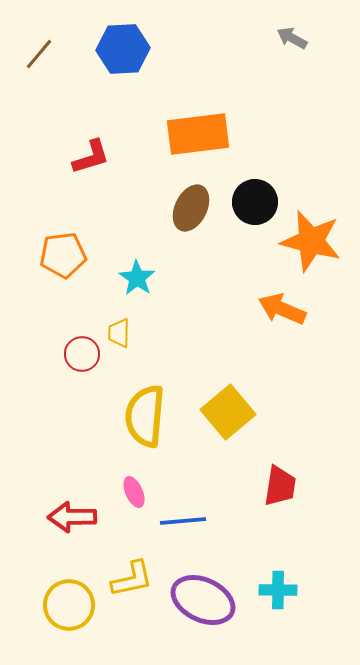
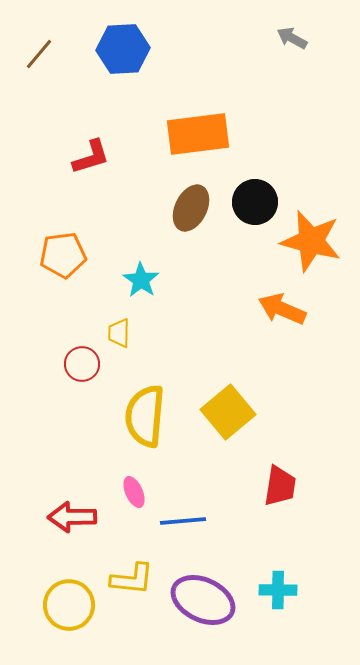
cyan star: moved 4 px right, 2 px down
red circle: moved 10 px down
yellow L-shape: rotated 18 degrees clockwise
